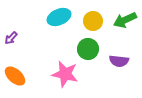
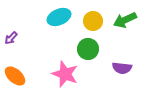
purple semicircle: moved 3 px right, 7 px down
pink star: rotated 8 degrees clockwise
